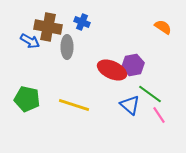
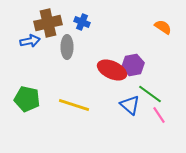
brown cross: moved 4 px up; rotated 24 degrees counterclockwise
blue arrow: rotated 42 degrees counterclockwise
